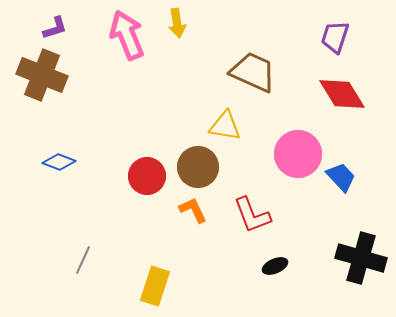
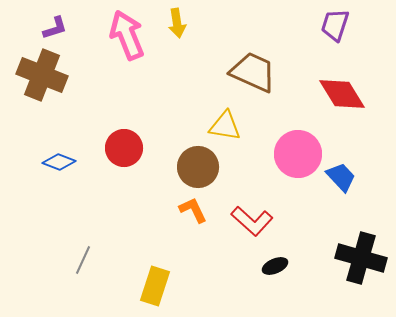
purple trapezoid: moved 12 px up
red circle: moved 23 px left, 28 px up
red L-shape: moved 6 px down; rotated 27 degrees counterclockwise
